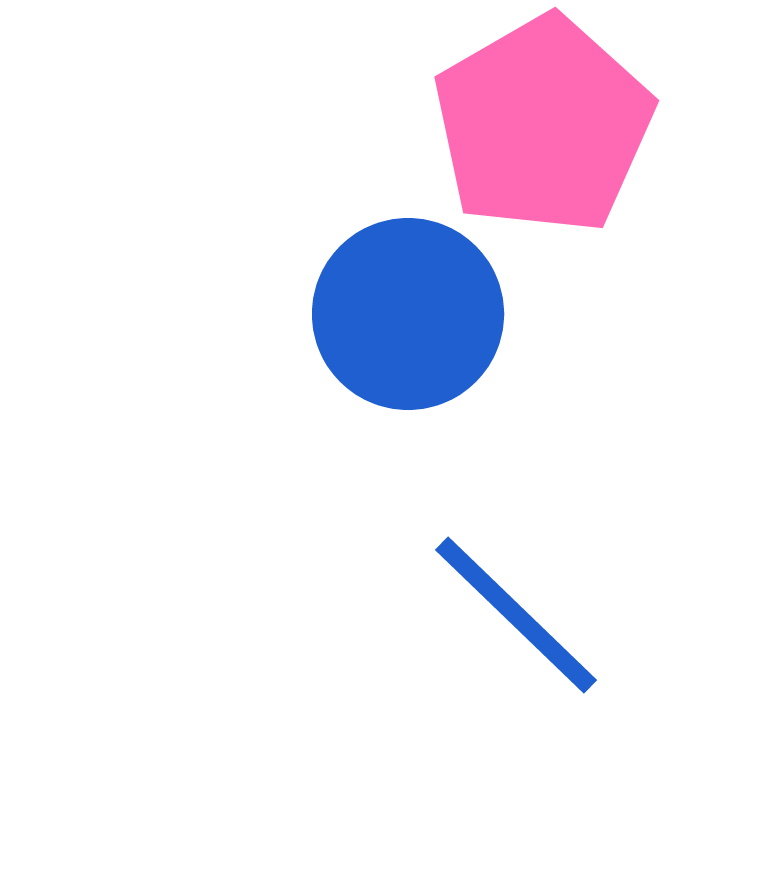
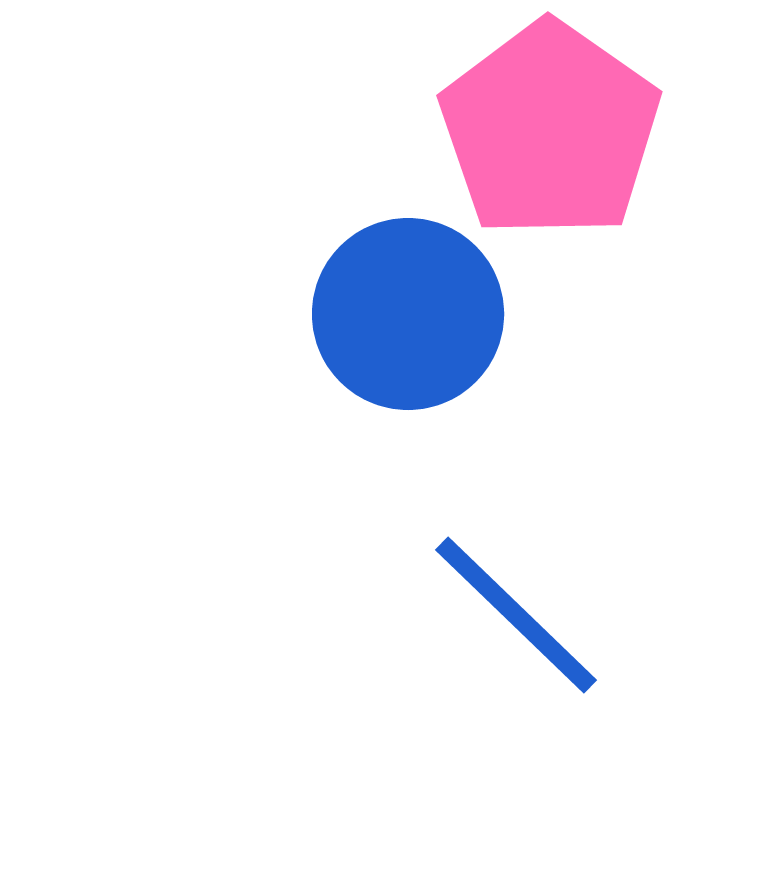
pink pentagon: moved 7 px right, 5 px down; rotated 7 degrees counterclockwise
